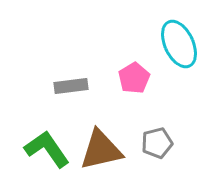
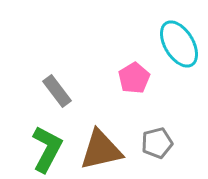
cyan ellipse: rotated 6 degrees counterclockwise
gray rectangle: moved 14 px left, 5 px down; rotated 60 degrees clockwise
green L-shape: rotated 63 degrees clockwise
